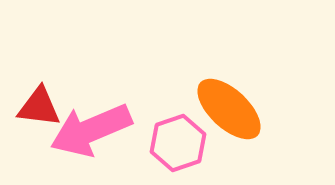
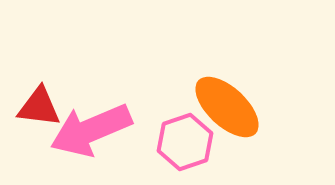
orange ellipse: moved 2 px left, 2 px up
pink hexagon: moved 7 px right, 1 px up
